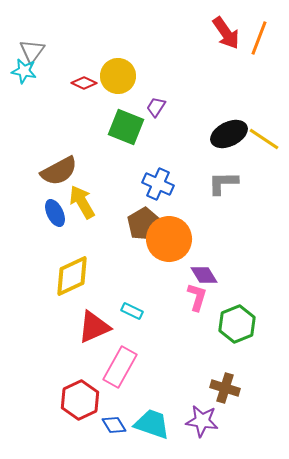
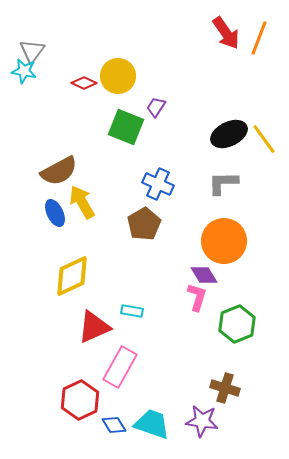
yellow line: rotated 20 degrees clockwise
orange circle: moved 55 px right, 2 px down
cyan rectangle: rotated 15 degrees counterclockwise
